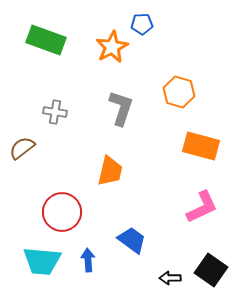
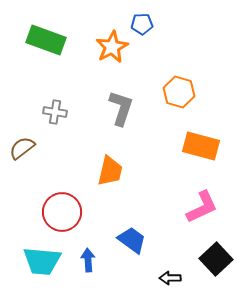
black square: moved 5 px right, 11 px up; rotated 12 degrees clockwise
